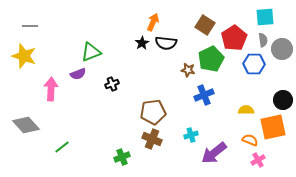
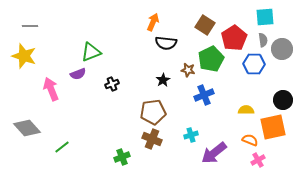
black star: moved 21 px right, 37 px down
pink arrow: rotated 25 degrees counterclockwise
gray diamond: moved 1 px right, 3 px down
